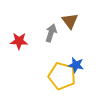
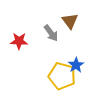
gray arrow: rotated 126 degrees clockwise
blue star: rotated 28 degrees clockwise
